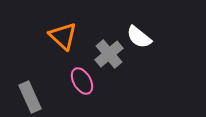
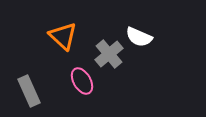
white semicircle: rotated 16 degrees counterclockwise
gray rectangle: moved 1 px left, 6 px up
